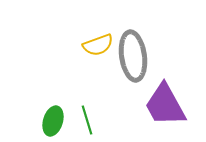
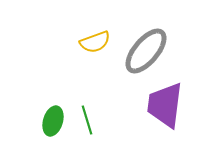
yellow semicircle: moved 3 px left, 3 px up
gray ellipse: moved 13 px right, 5 px up; rotated 48 degrees clockwise
purple trapezoid: rotated 36 degrees clockwise
